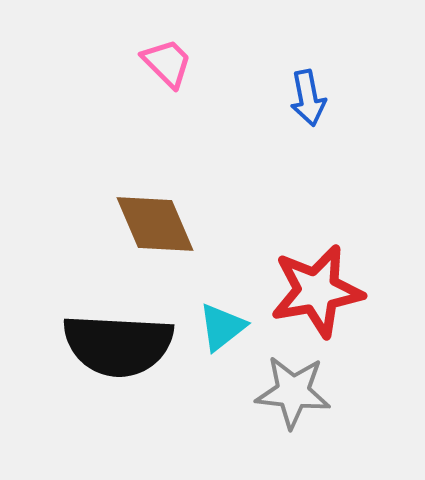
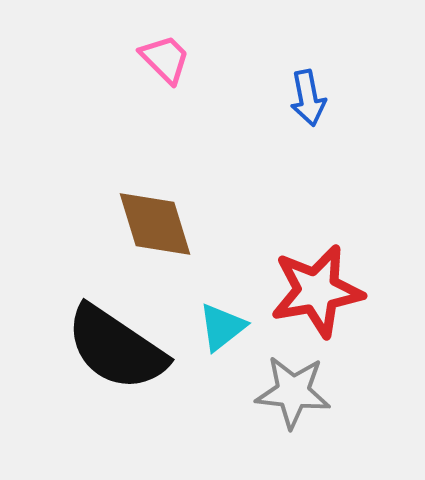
pink trapezoid: moved 2 px left, 4 px up
brown diamond: rotated 6 degrees clockwise
black semicircle: moved 2 px left, 3 px down; rotated 31 degrees clockwise
